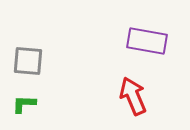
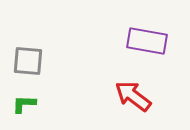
red arrow: rotated 30 degrees counterclockwise
